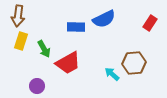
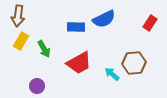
yellow rectangle: rotated 12 degrees clockwise
red trapezoid: moved 11 px right
